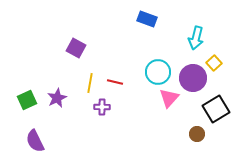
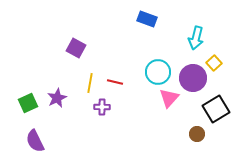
green square: moved 1 px right, 3 px down
